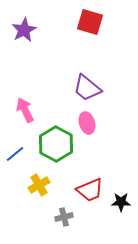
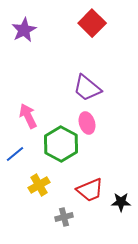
red square: moved 2 px right, 1 px down; rotated 28 degrees clockwise
pink arrow: moved 3 px right, 6 px down
green hexagon: moved 5 px right
